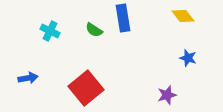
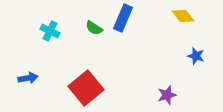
blue rectangle: rotated 32 degrees clockwise
green semicircle: moved 2 px up
blue star: moved 8 px right, 2 px up
